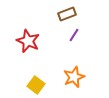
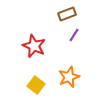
red star: moved 6 px right, 5 px down
orange star: moved 5 px left
